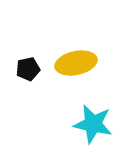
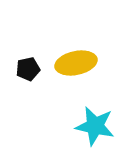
cyan star: moved 2 px right, 2 px down
